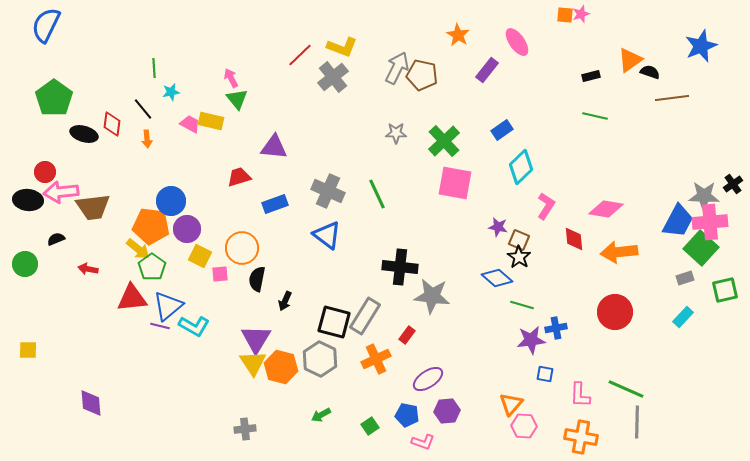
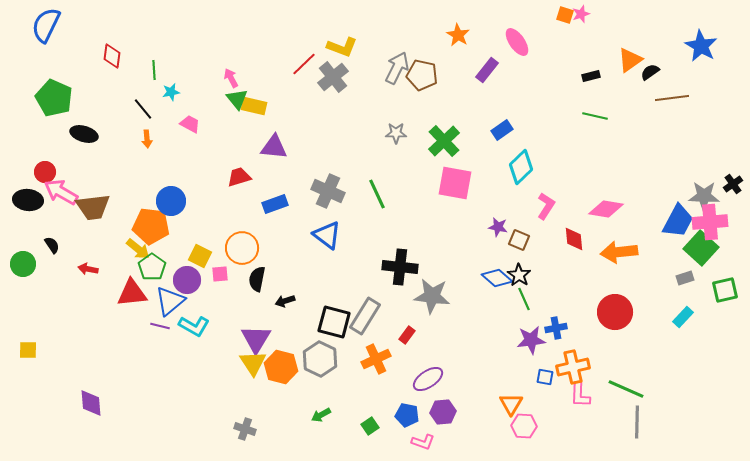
orange square at (565, 15): rotated 12 degrees clockwise
blue star at (701, 46): rotated 20 degrees counterclockwise
red line at (300, 55): moved 4 px right, 9 px down
green line at (154, 68): moved 2 px down
black semicircle at (650, 72): rotated 54 degrees counterclockwise
green pentagon at (54, 98): rotated 12 degrees counterclockwise
yellow rectangle at (211, 121): moved 43 px right, 15 px up
red diamond at (112, 124): moved 68 px up
pink arrow at (61, 192): rotated 36 degrees clockwise
purple circle at (187, 229): moved 51 px down
black semicircle at (56, 239): moved 4 px left, 6 px down; rotated 78 degrees clockwise
black star at (519, 257): moved 18 px down
green circle at (25, 264): moved 2 px left
red triangle at (132, 298): moved 5 px up
black arrow at (285, 301): rotated 48 degrees clockwise
green line at (522, 305): moved 2 px right, 6 px up; rotated 50 degrees clockwise
blue triangle at (168, 306): moved 2 px right, 5 px up
blue square at (545, 374): moved 3 px down
orange triangle at (511, 404): rotated 10 degrees counterclockwise
purple hexagon at (447, 411): moved 4 px left, 1 px down
gray cross at (245, 429): rotated 25 degrees clockwise
orange cross at (581, 437): moved 8 px left, 70 px up; rotated 24 degrees counterclockwise
